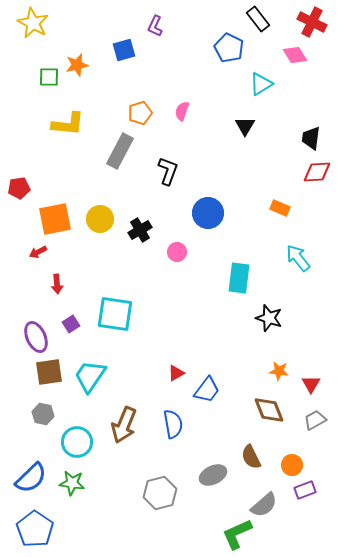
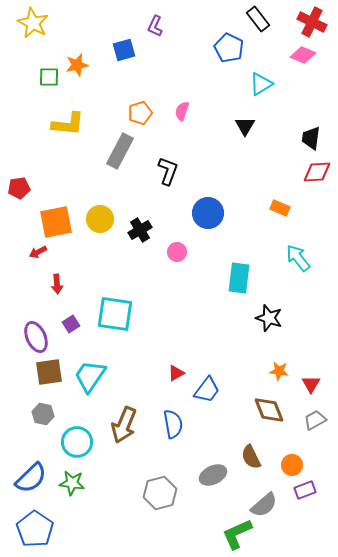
pink diamond at (295, 55): moved 8 px right; rotated 35 degrees counterclockwise
orange square at (55, 219): moved 1 px right, 3 px down
